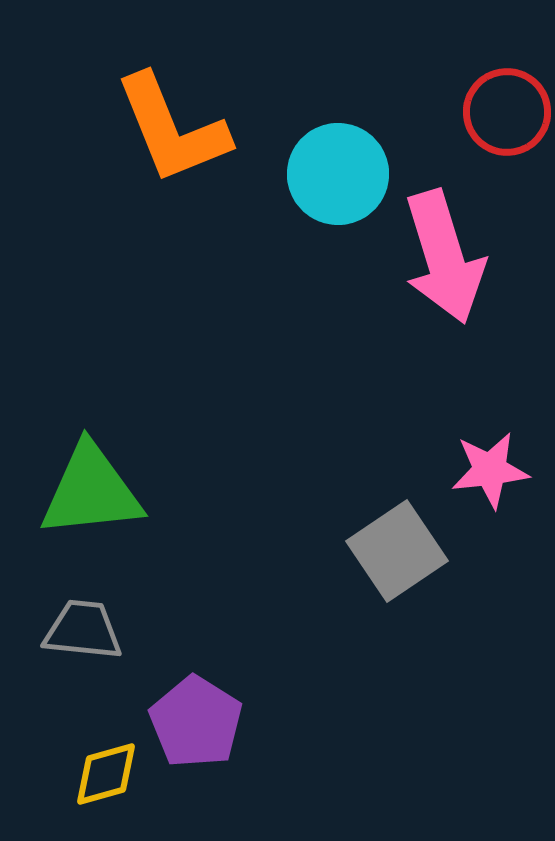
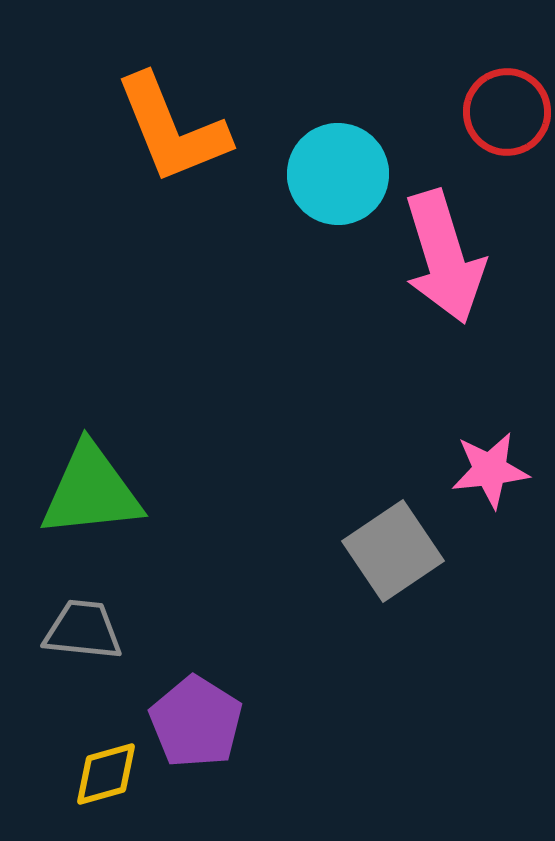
gray square: moved 4 px left
